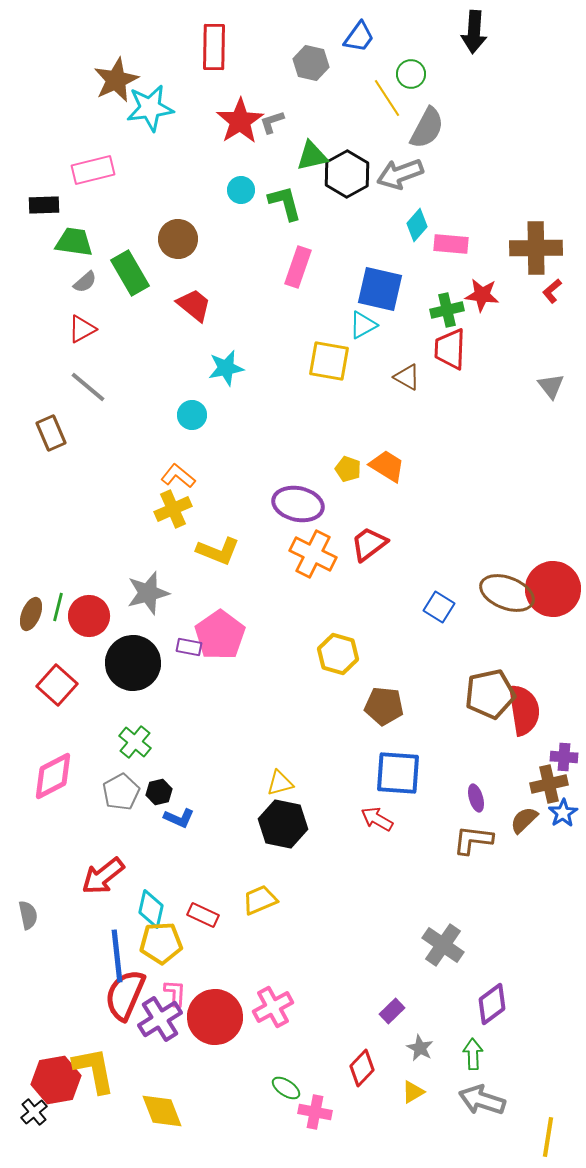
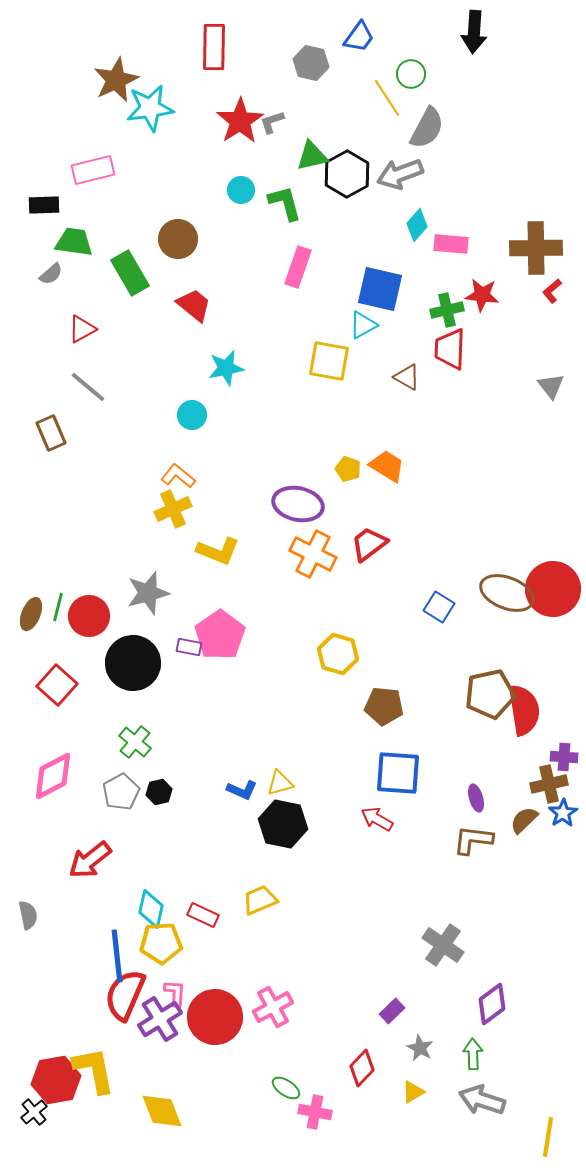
gray semicircle at (85, 282): moved 34 px left, 8 px up
blue L-shape at (179, 818): moved 63 px right, 28 px up
red arrow at (103, 876): moved 13 px left, 16 px up
